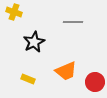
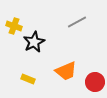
yellow cross: moved 14 px down
gray line: moved 4 px right; rotated 30 degrees counterclockwise
